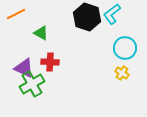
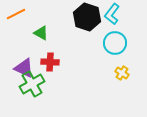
cyan L-shape: rotated 15 degrees counterclockwise
cyan circle: moved 10 px left, 5 px up
